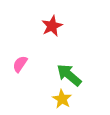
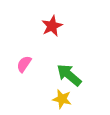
pink semicircle: moved 4 px right
yellow star: rotated 18 degrees counterclockwise
